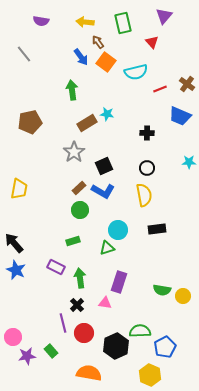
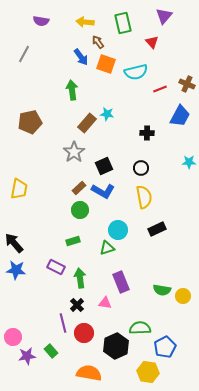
gray line at (24, 54): rotated 66 degrees clockwise
orange square at (106, 62): moved 2 px down; rotated 18 degrees counterclockwise
brown cross at (187, 84): rotated 14 degrees counterclockwise
blue trapezoid at (180, 116): rotated 85 degrees counterclockwise
brown rectangle at (87, 123): rotated 18 degrees counterclockwise
black circle at (147, 168): moved 6 px left
yellow semicircle at (144, 195): moved 2 px down
black rectangle at (157, 229): rotated 18 degrees counterclockwise
blue star at (16, 270): rotated 18 degrees counterclockwise
purple rectangle at (119, 282): moved 2 px right; rotated 40 degrees counterclockwise
green semicircle at (140, 331): moved 3 px up
yellow hexagon at (150, 375): moved 2 px left, 3 px up; rotated 15 degrees counterclockwise
